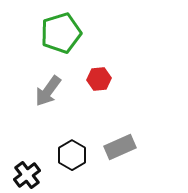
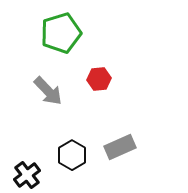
gray arrow: rotated 80 degrees counterclockwise
